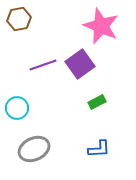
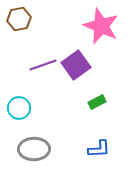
purple square: moved 4 px left, 1 px down
cyan circle: moved 2 px right
gray ellipse: rotated 24 degrees clockwise
